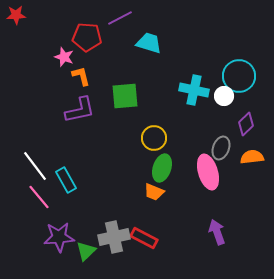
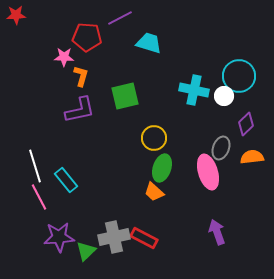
pink star: rotated 18 degrees counterclockwise
orange L-shape: rotated 30 degrees clockwise
green square: rotated 8 degrees counterclockwise
white line: rotated 20 degrees clockwise
cyan rectangle: rotated 10 degrees counterclockwise
orange trapezoid: rotated 20 degrees clockwise
pink line: rotated 12 degrees clockwise
